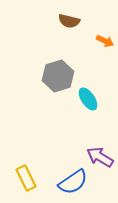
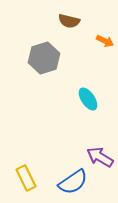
gray hexagon: moved 14 px left, 18 px up
